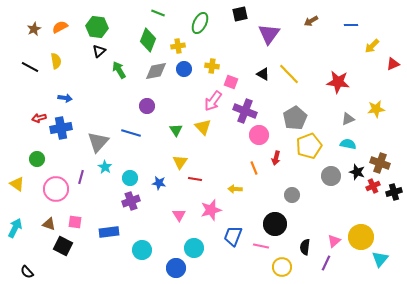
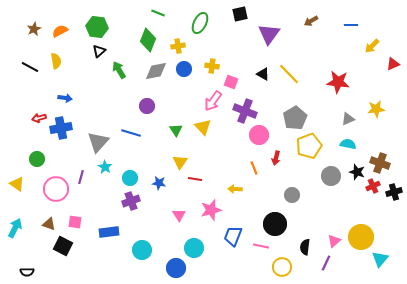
orange semicircle at (60, 27): moved 4 px down
black semicircle at (27, 272): rotated 48 degrees counterclockwise
